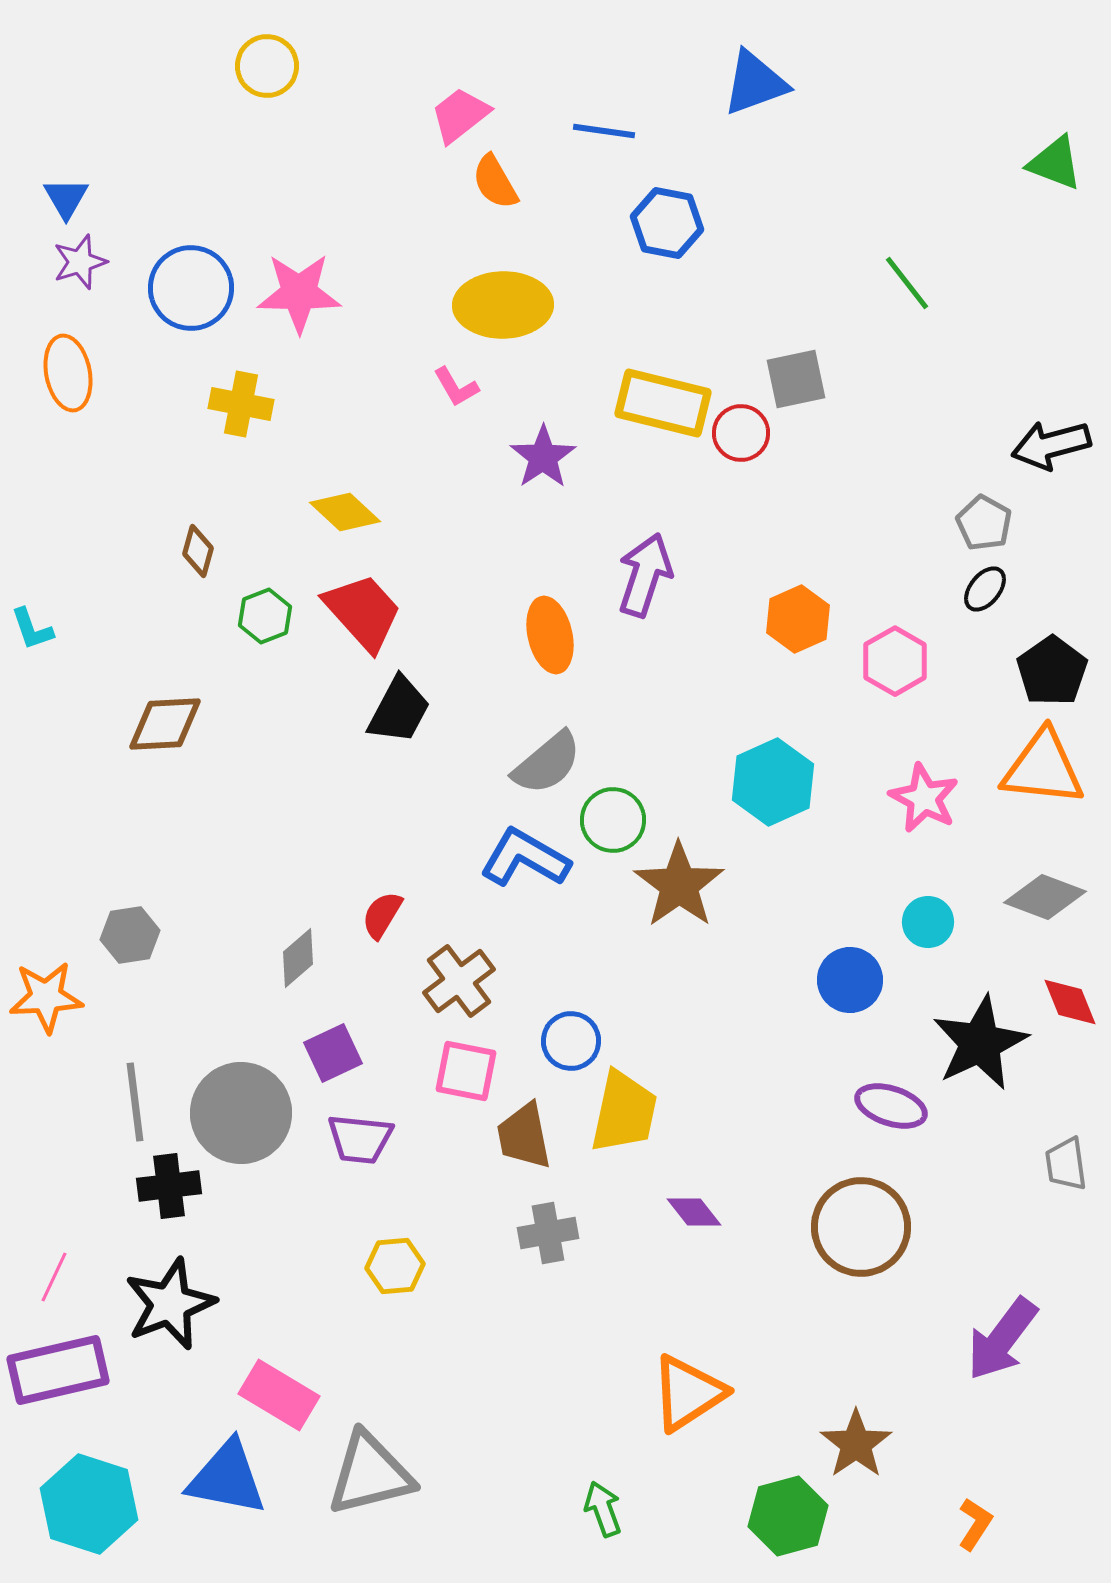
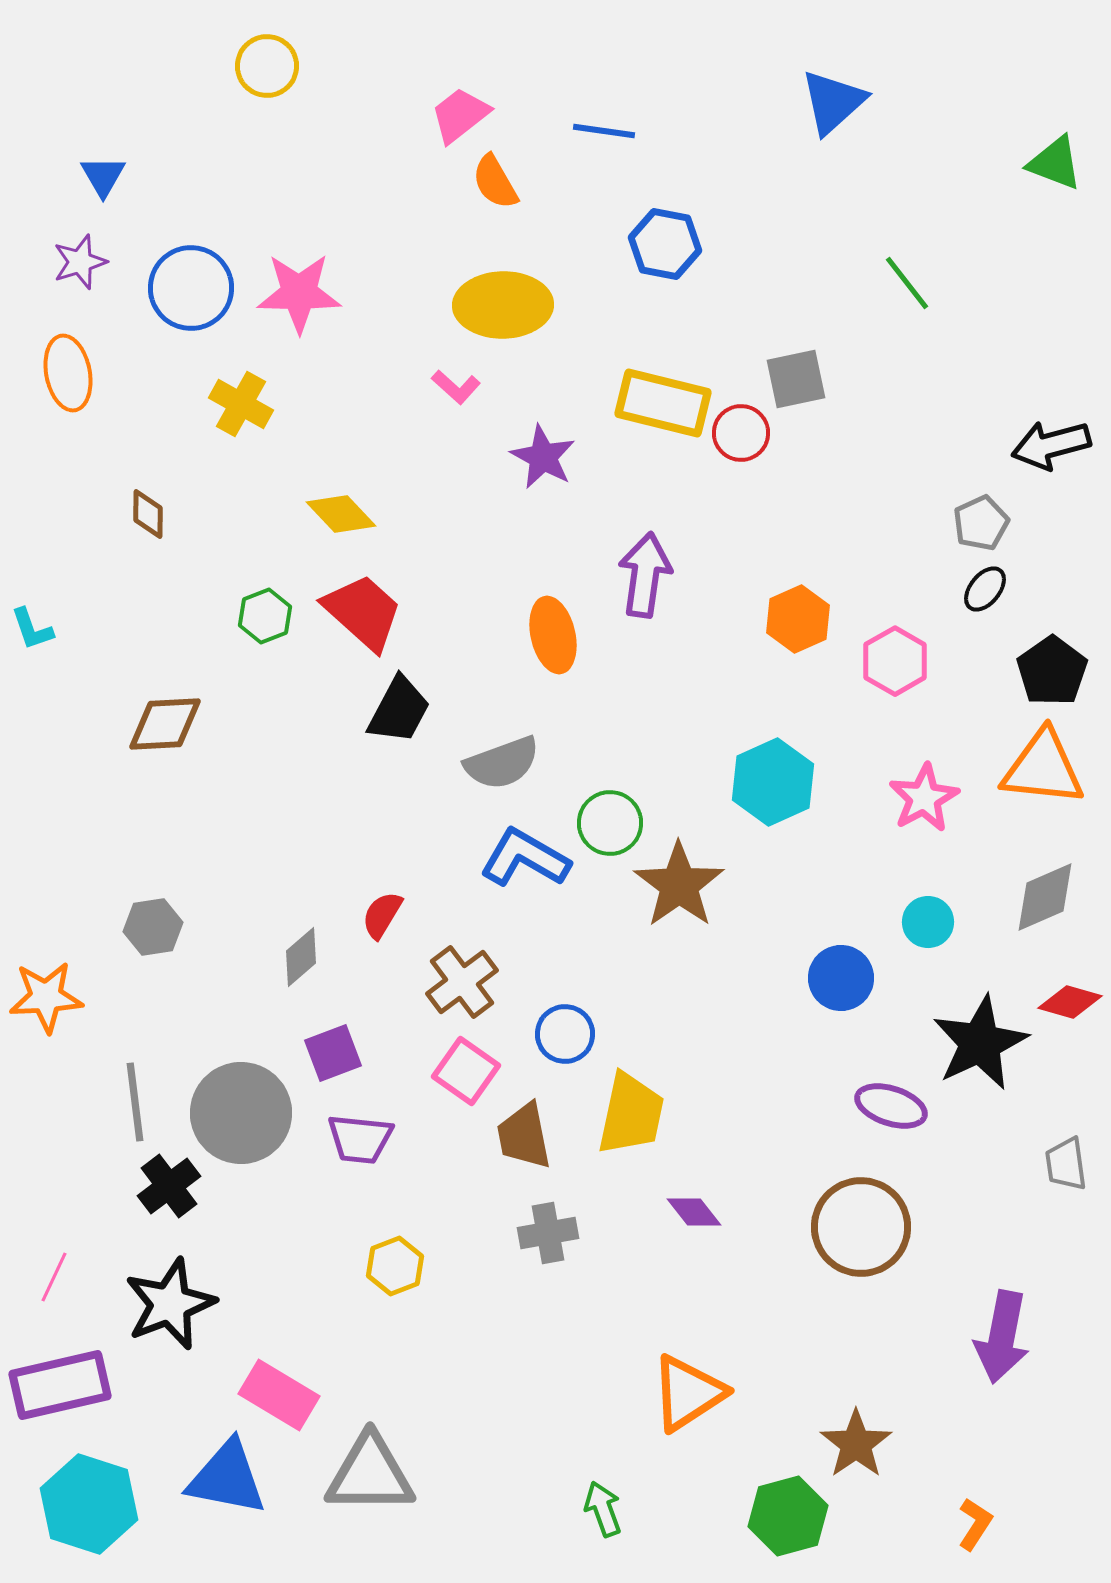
blue triangle at (755, 83): moved 78 px right, 19 px down; rotated 22 degrees counterclockwise
blue triangle at (66, 198): moved 37 px right, 22 px up
blue hexagon at (667, 223): moved 2 px left, 21 px down
pink L-shape at (456, 387): rotated 18 degrees counterclockwise
yellow cross at (241, 404): rotated 18 degrees clockwise
purple star at (543, 457): rotated 10 degrees counterclockwise
yellow diamond at (345, 512): moved 4 px left, 2 px down; rotated 4 degrees clockwise
gray pentagon at (984, 523): moved 3 px left; rotated 18 degrees clockwise
brown diamond at (198, 551): moved 50 px left, 37 px up; rotated 15 degrees counterclockwise
purple arrow at (645, 575): rotated 10 degrees counterclockwise
red trapezoid at (363, 612): rotated 6 degrees counterclockwise
orange ellipse at (550, 635): moved 3 px right
gray semicircle at (547, 763): moved 45 px left; rotated 20 degrees clockwise
pink star at (924, 798): rotated 16 degrees clockwise
green circle at (613, 820): moved 3 px left, 3 px down
gray diamond at (1045, 897): rotated 44 degrees counterclockwise
gray hexagon at (130, 935): moved 23 px right, 8 px up
gray diamond at (298, 958): moved 3 px right, 1 px up
blue circle at (850, 980): moved 9 px left, 2 px up
brown cross at (459, 981): moved 3 px right, 1 px down
red diamond at (1070, 1002): rotated 52 degrees counterclockwise
blue circle at (571, 1041): moved 6 px left, 7 px up
purple square at (333, 1053): rotated 4 degrees clockwise
pink square at (466, 1071): rotated 24 degrees clockwise
yellow trapezoid at (624, 1112): moved 7 px right, 2 px down
black cross at (169, 1186): rotated 30 degrees counterclockwise
yellow hexagon at (395, 1266): rotated 16 degrees counterclockwise
purple arrow at (1002, 1339): moved 2 px up; rotated 26 degrees counterclockwise
purple rectangle at (58, 1370): moved 2 px right, 15 px down
gray triangle at (370, 1474): rotated 14 degrees clockwise
